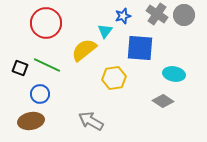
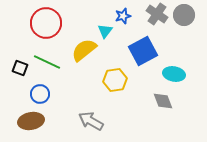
blue square: moved 3 px right, 3 px down; rotated 32 degrees counterclockwise
green line: moved 3 px up
yellow hexagon: moved 1 px right, 2 px down
gray diamond: rotated 35 degrees clockwise
